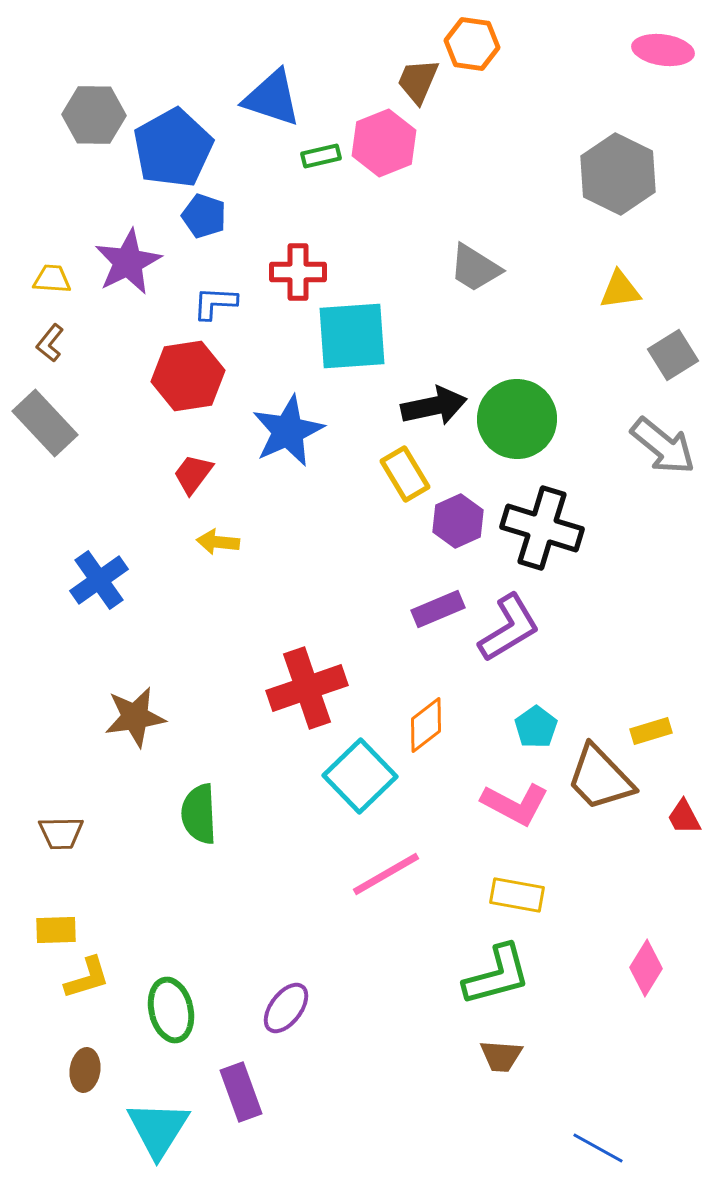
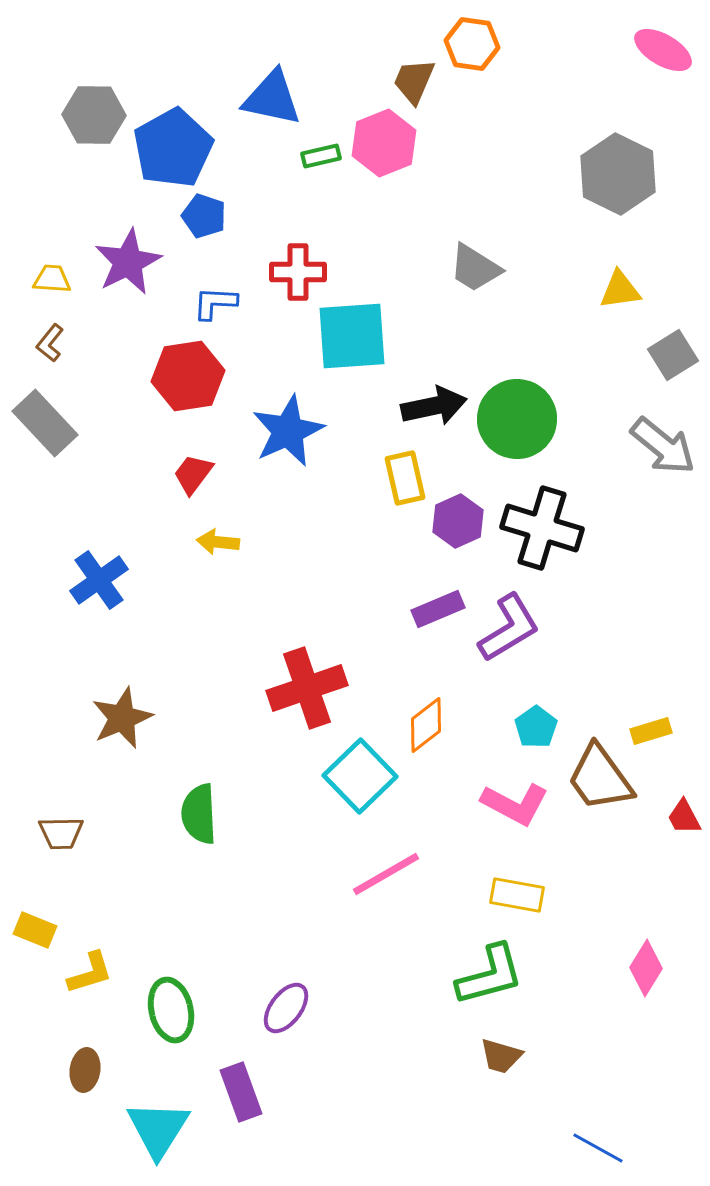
pink ellipse at (663, 50): rotated 22 degrees clockwise
brown trapezoid at (418, 81): moved 4 px left
blue triangle at (272, 98): rotated 6 degrees counterclockwise
yellow rectangle at (405, 474): moved 4 px down; rotated 18 degrees clockwise
brown star at (135, 717): moved 13 px left, 1 px down; rotated 14 degrees counterclockwise
brown trapezoid at (600, 778): rotated 8 degrees clockwise
yellow rectangle at (56, 930): moved 21 px left; rotated 24 degrees clockwise
green L-shape at (497, 975): moved 7 px left
yellow L-shape at (87, 978): moved 3 px right, 5 px up
brown trapezoid at (501, 1056): rotated 12 degrees clockwise
